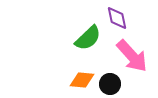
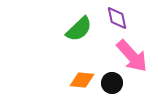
green semicircle: moved 9 px left, 9 px up
black circle: moved 2 px right, 1 px up
